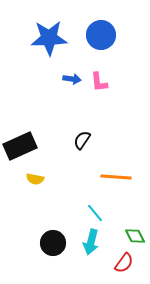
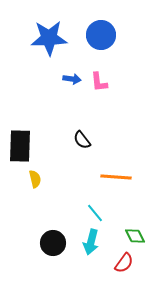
black semicircle: rotated 72 degrees counterclockwise
black rectangle: rotated 64 degrees counterclockwise
yellow semicircle: rotated 114 degrees counterclockwise
